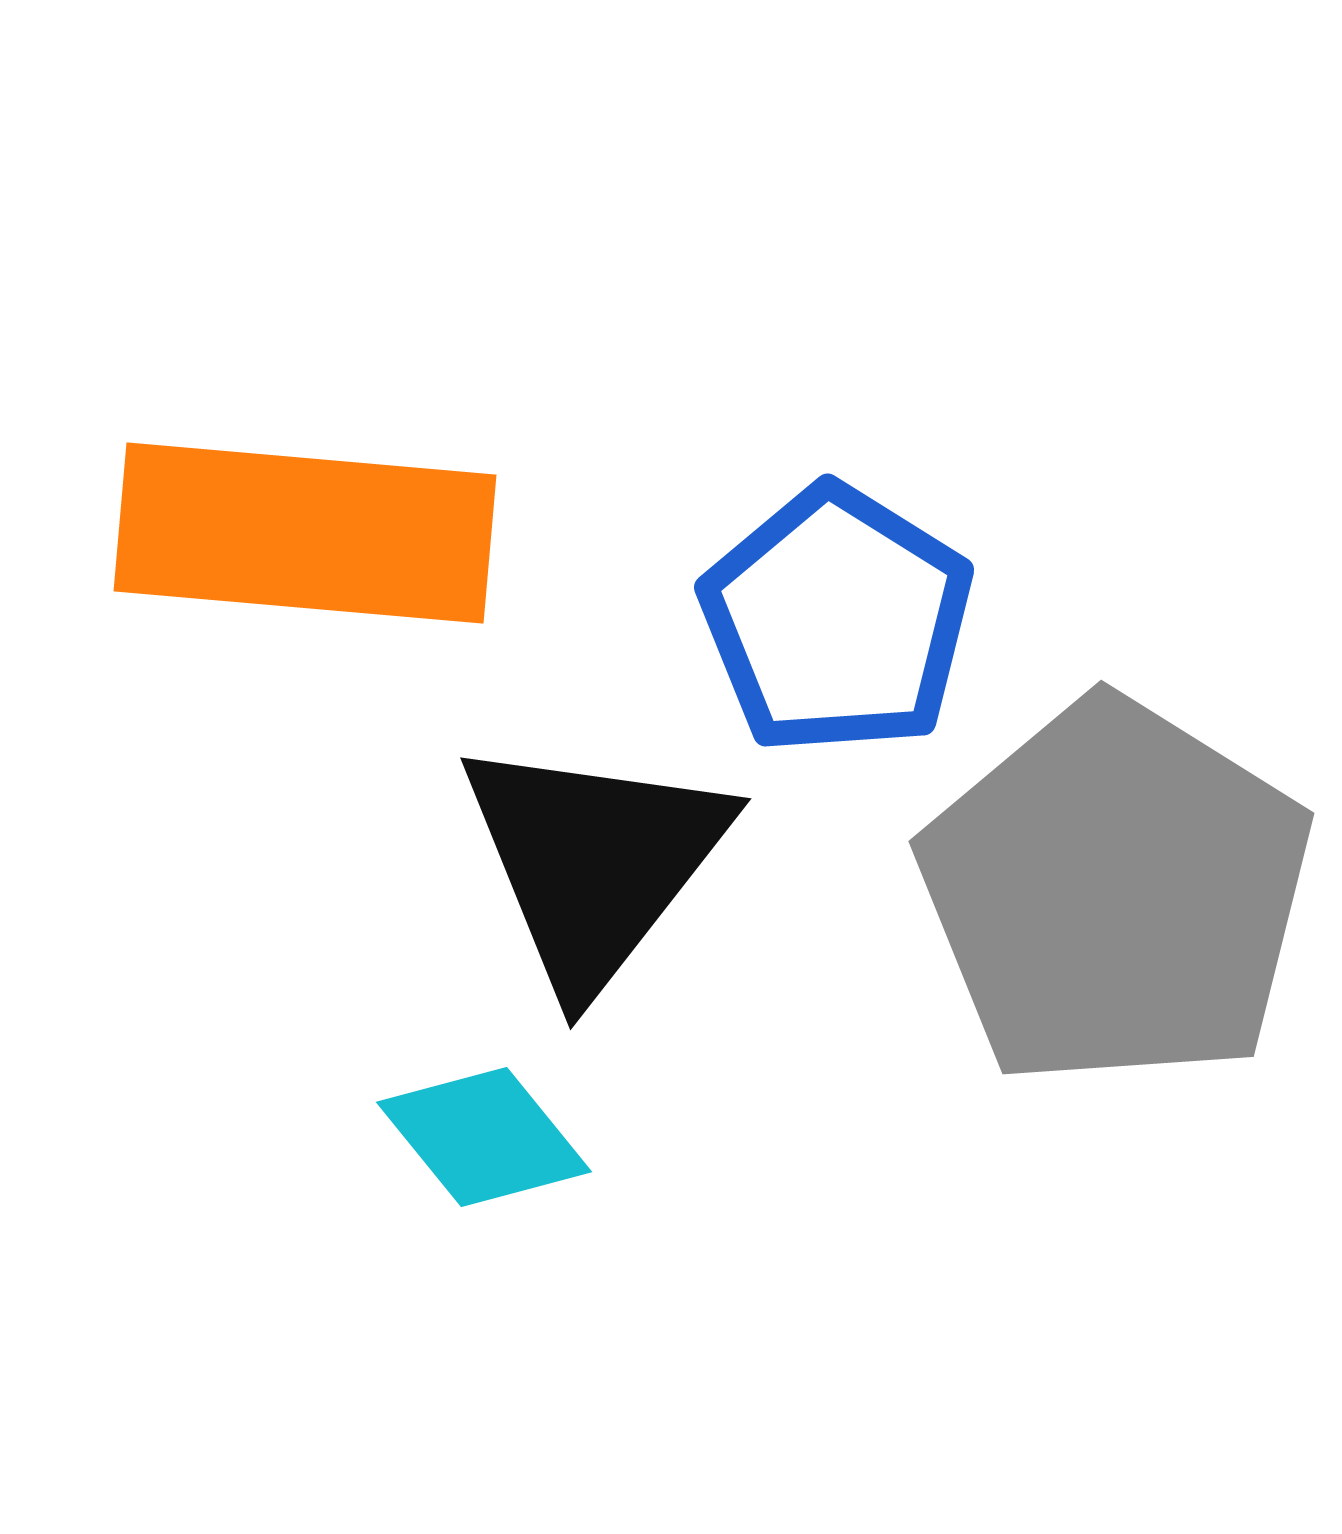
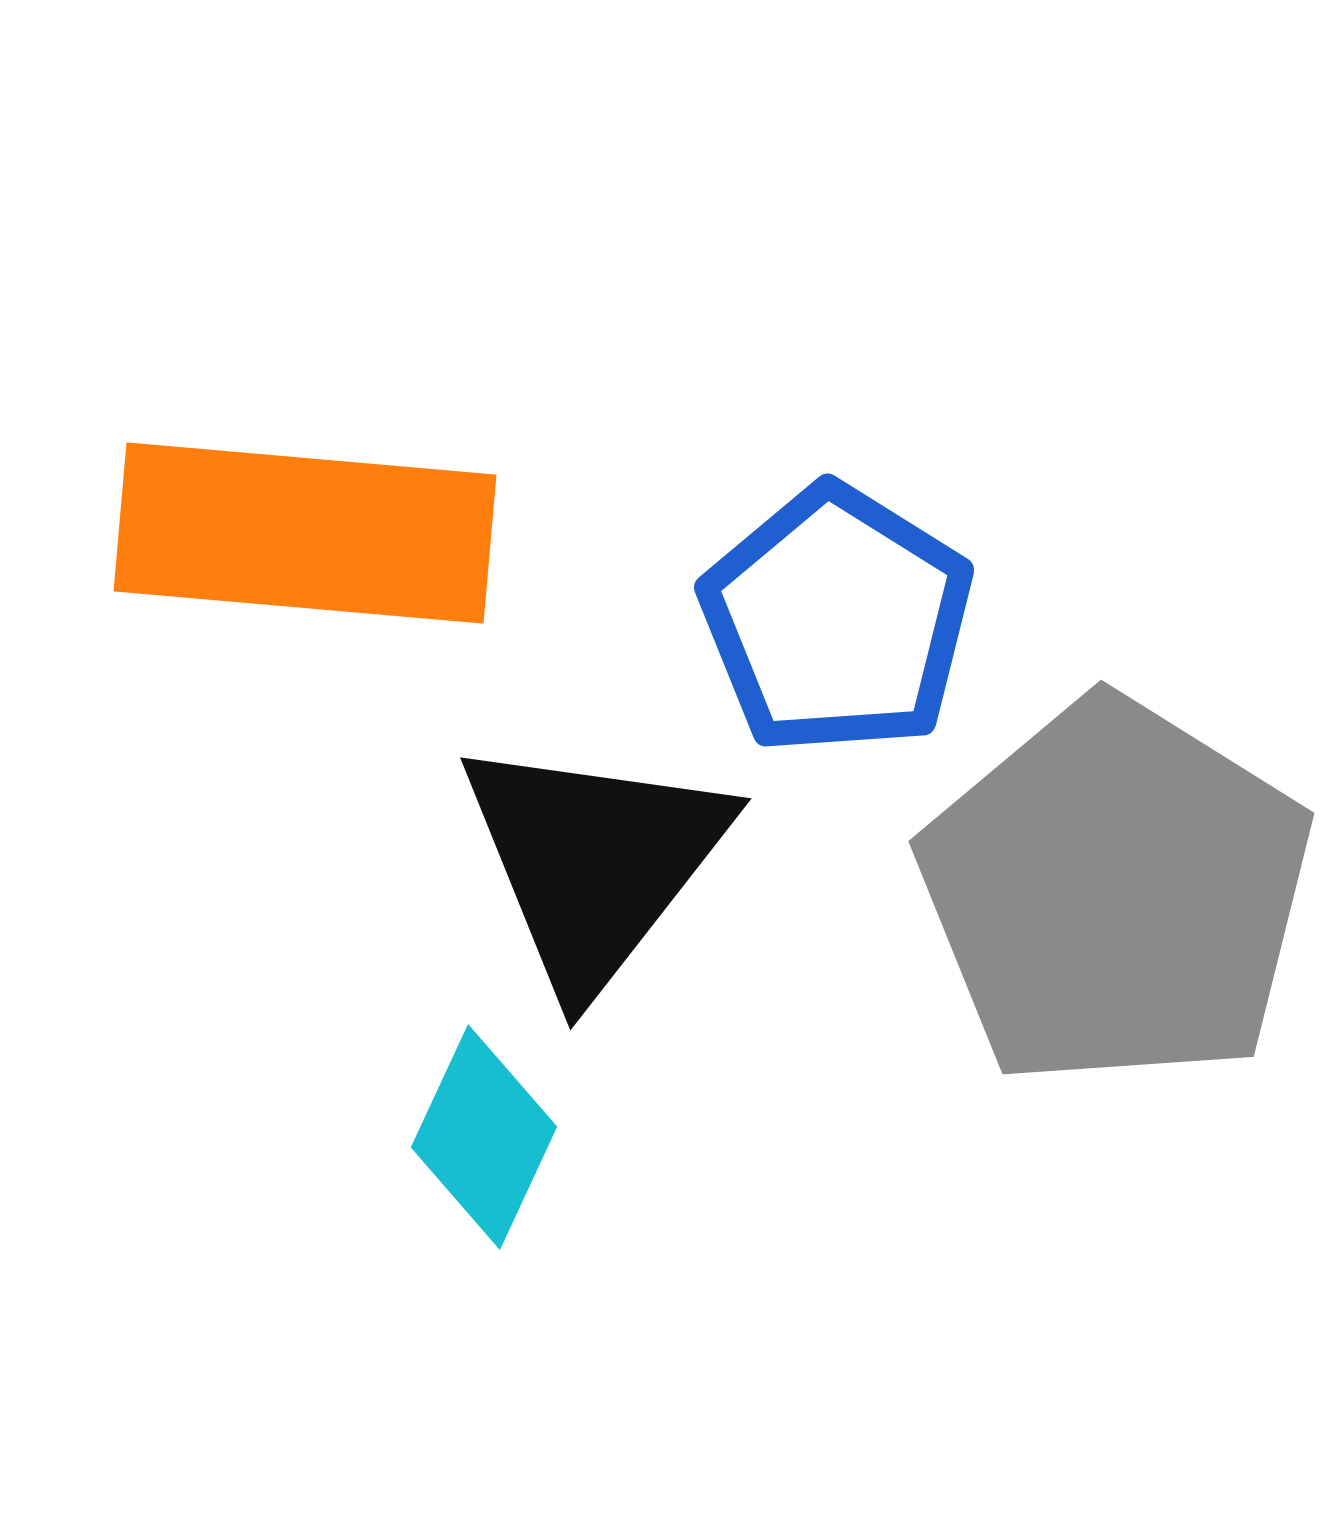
cyan diamond: rotated 64 degrees clockwise
